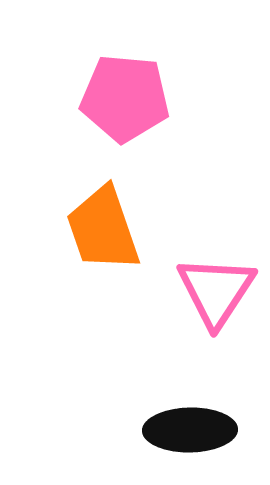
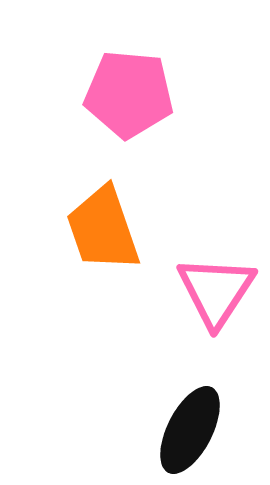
pink pentagon: moved 4 px right, 4 px up
black ellipse: rotated 62 degrees counterclockwise
